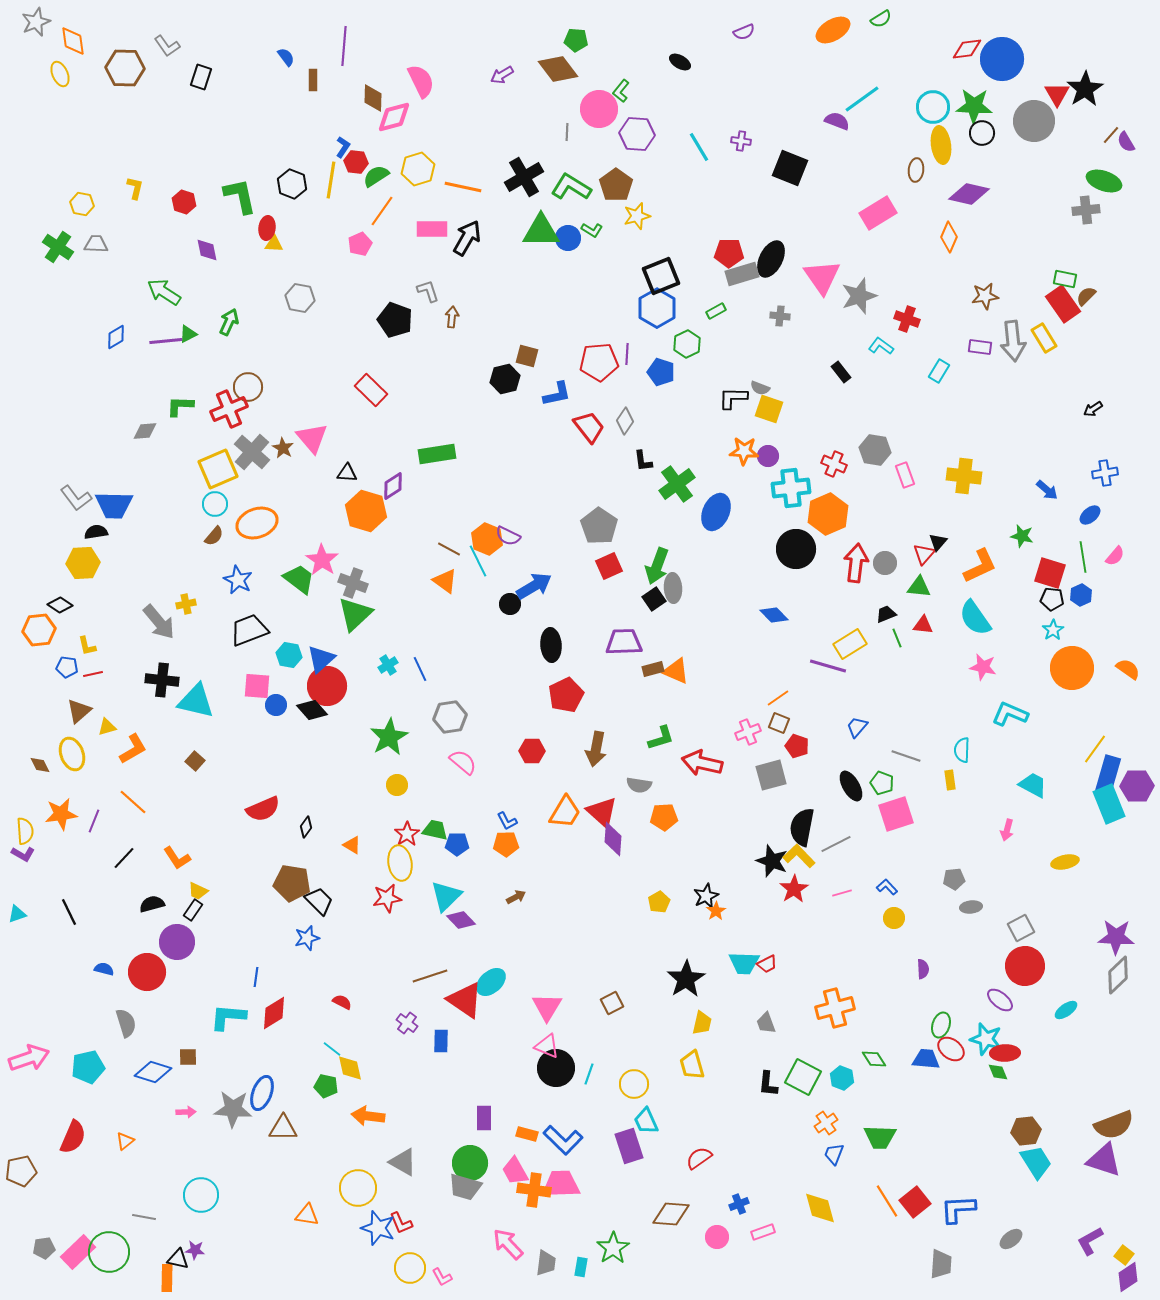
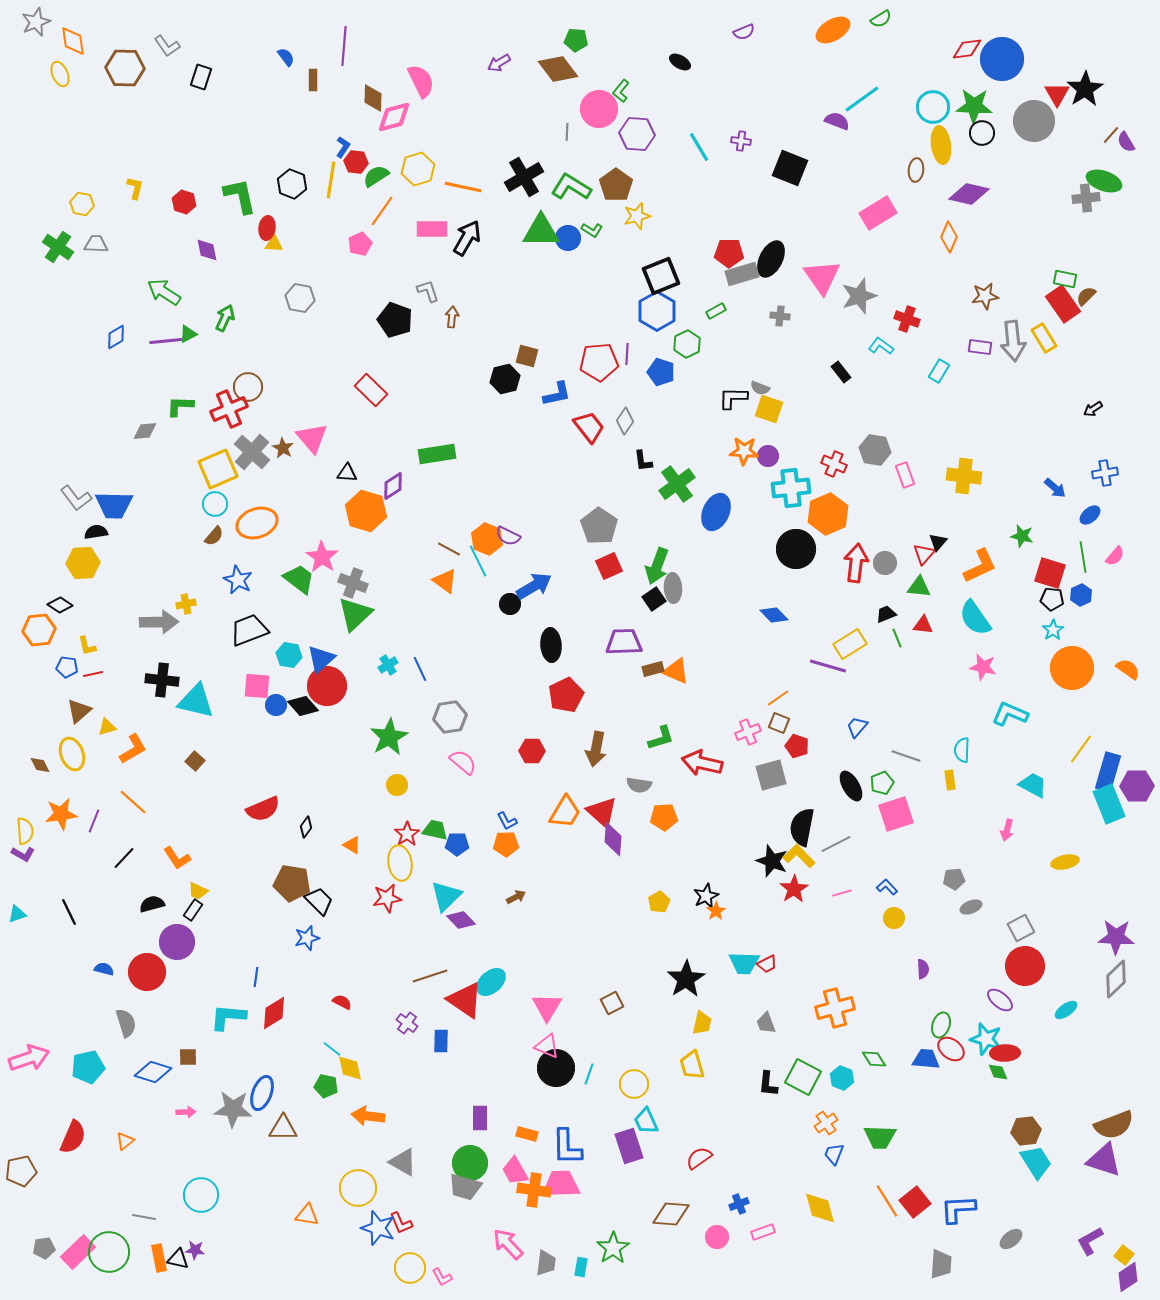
purple arrow at (502, 75): moved 3 px left, 12 px up
gray cross at (1086, 210): moved 12 px up
blue hexagon at (657, 308): moved 3 px down
green arrow at (229, 322): moved 4 px left, 4 px up
blue arrow at (1047, 490): moved 8 px right, 2 px up
pink star at (322, 560): moved 3 px up
gray arrow at (159, 622): rotated 51 degrees counterclockwise
black diamond at (312, 710): moved 9 px left, 4 px up
yellow line at (1095, 749): moved 14 px left
blue rectangle at (1108, 775): moved 3 px up
green pentagon at (882, 783): rotated 30 degrees clockwise
gray ellipse at (971, 907): rotated 15 degrees counterclockwise
gray diamond at (1118, 975): moved 2 px left, 4 px down
purple rectangle at (484, 1118): moved 4 px left
blue L-shape at (563, 1140): moved 4 px right, 7 px down; rotated 45 degrees clockwise
orange rectangle at (167, 1278): moved 8 px left, 20 px up; rotated 12 degrees counterclockwise
